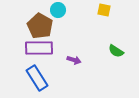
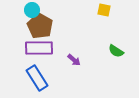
cyan circle: moved 26 px left
purple arrow: rotated 24 degrees clockwise
